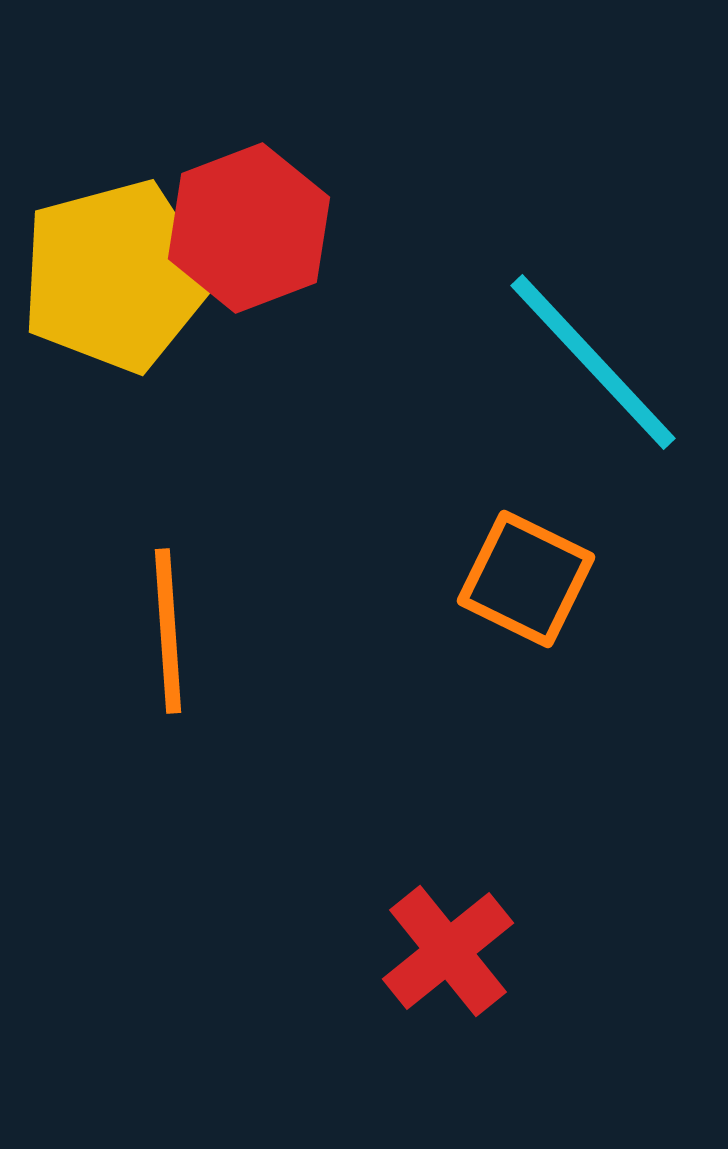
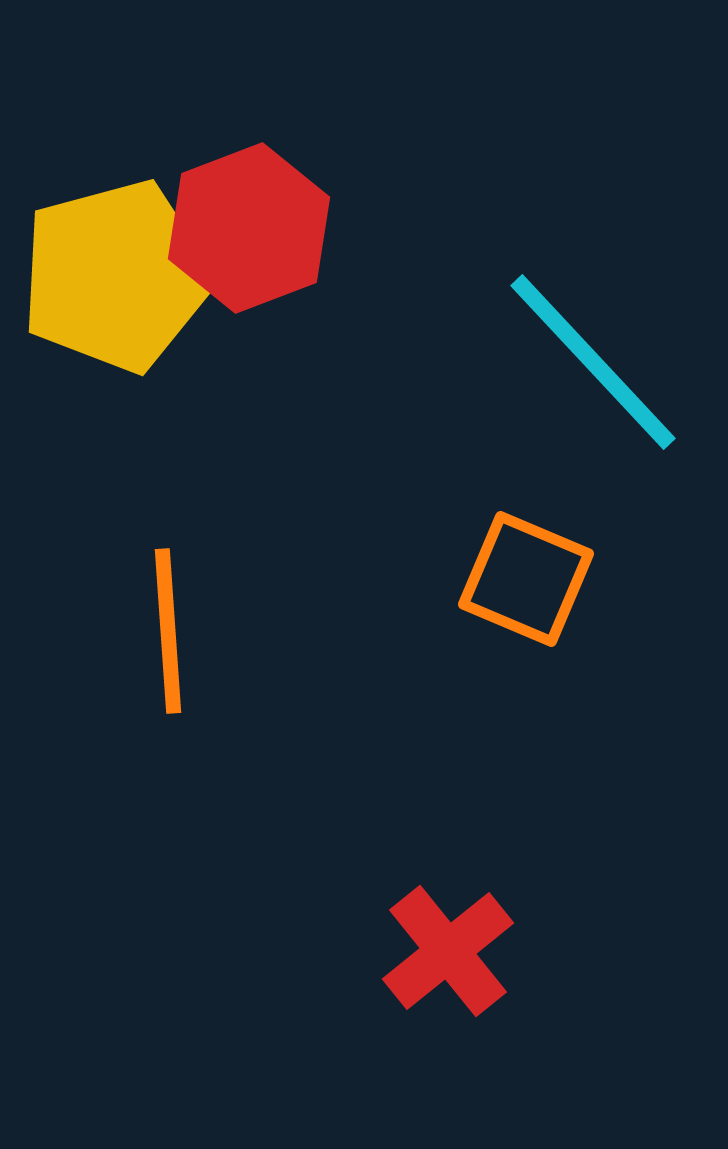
orange square: rotated 3 degrees counterclockwise
